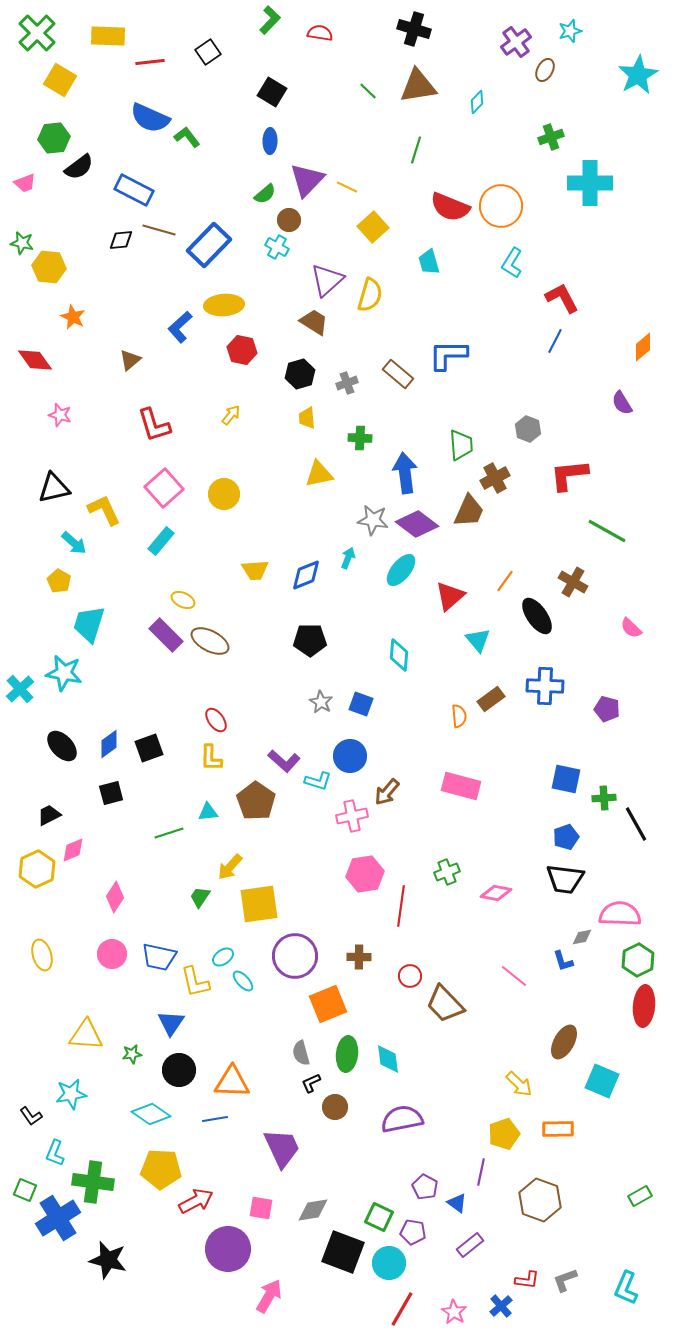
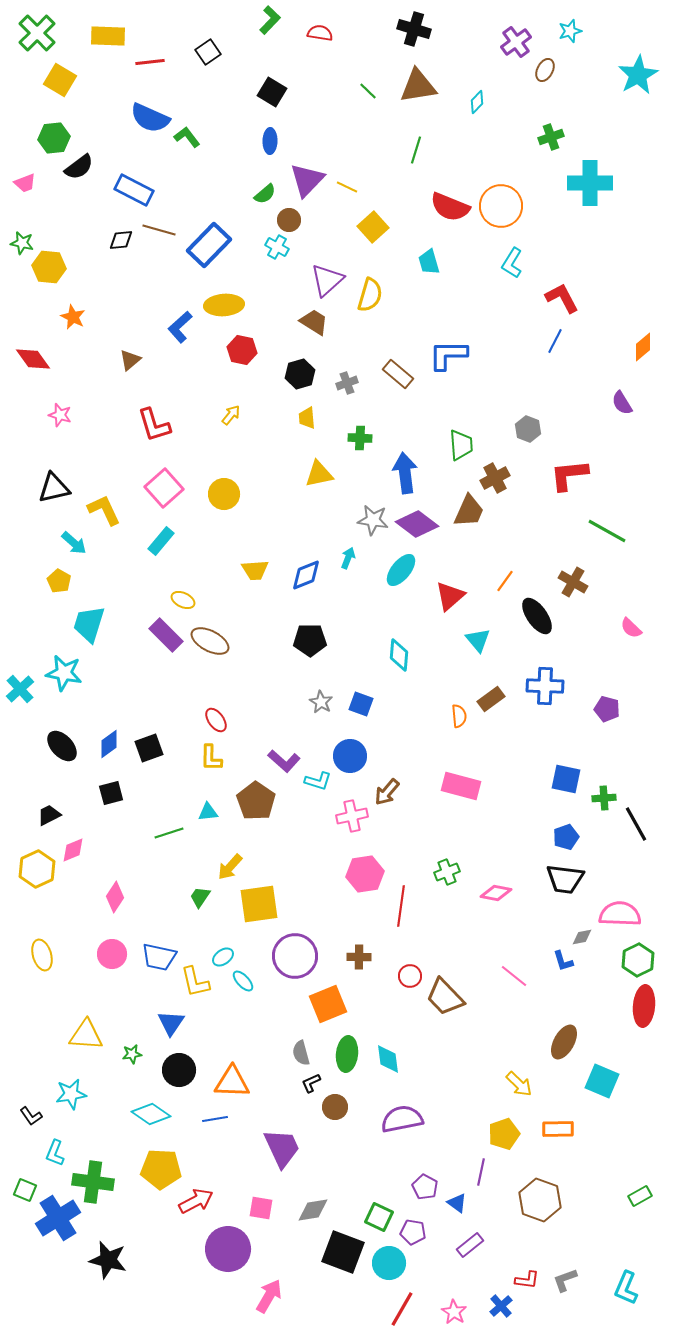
red diamond at (35, 360): moved 2 px left, 1 px up
brown trapezoid at (445, 1004): moved 7 px up
